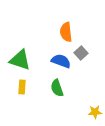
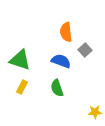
gray square: moved 4 px right, 3 px up
yellow rectangle: rotated 24 degrees clockwise
